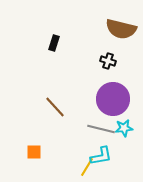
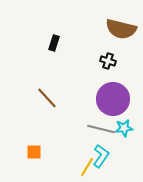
brown line: moved 8 px left, 9 px up
cyan L-shape: rotated 45 degrees counterclockwise
